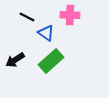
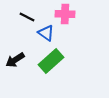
pink cross: moved 5 px left, 1 px up
